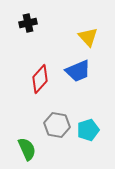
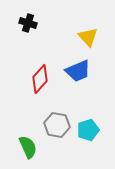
black cross: rotated 30 degrees clockwise
green semicircle: moved 1 px right, 2 px up
